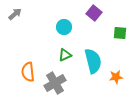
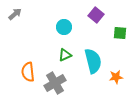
purple square: moved 2 px right, 2 px down
